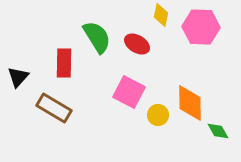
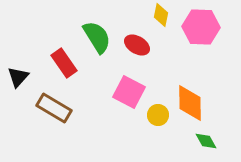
red ellipse: moved 1 px down
red rectangle: rotated 36 degrees counterclockwise
green diamond: moved 12 px left, 10 px down
